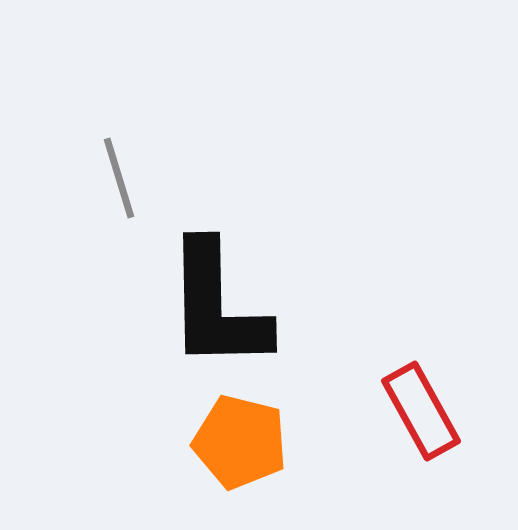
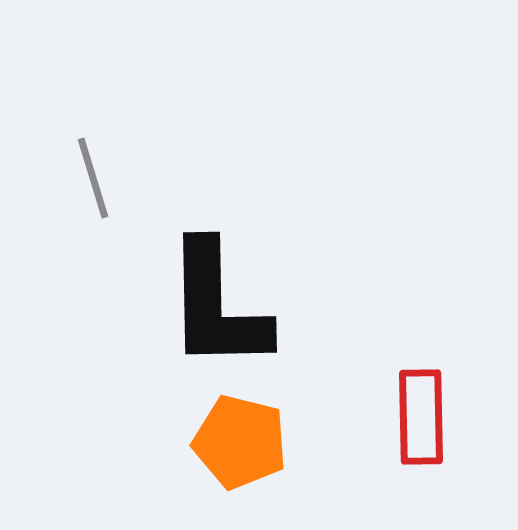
gray line: moved 26 px left
red rectangle: moved 6 px down; rotated 28 degrees clockwise
